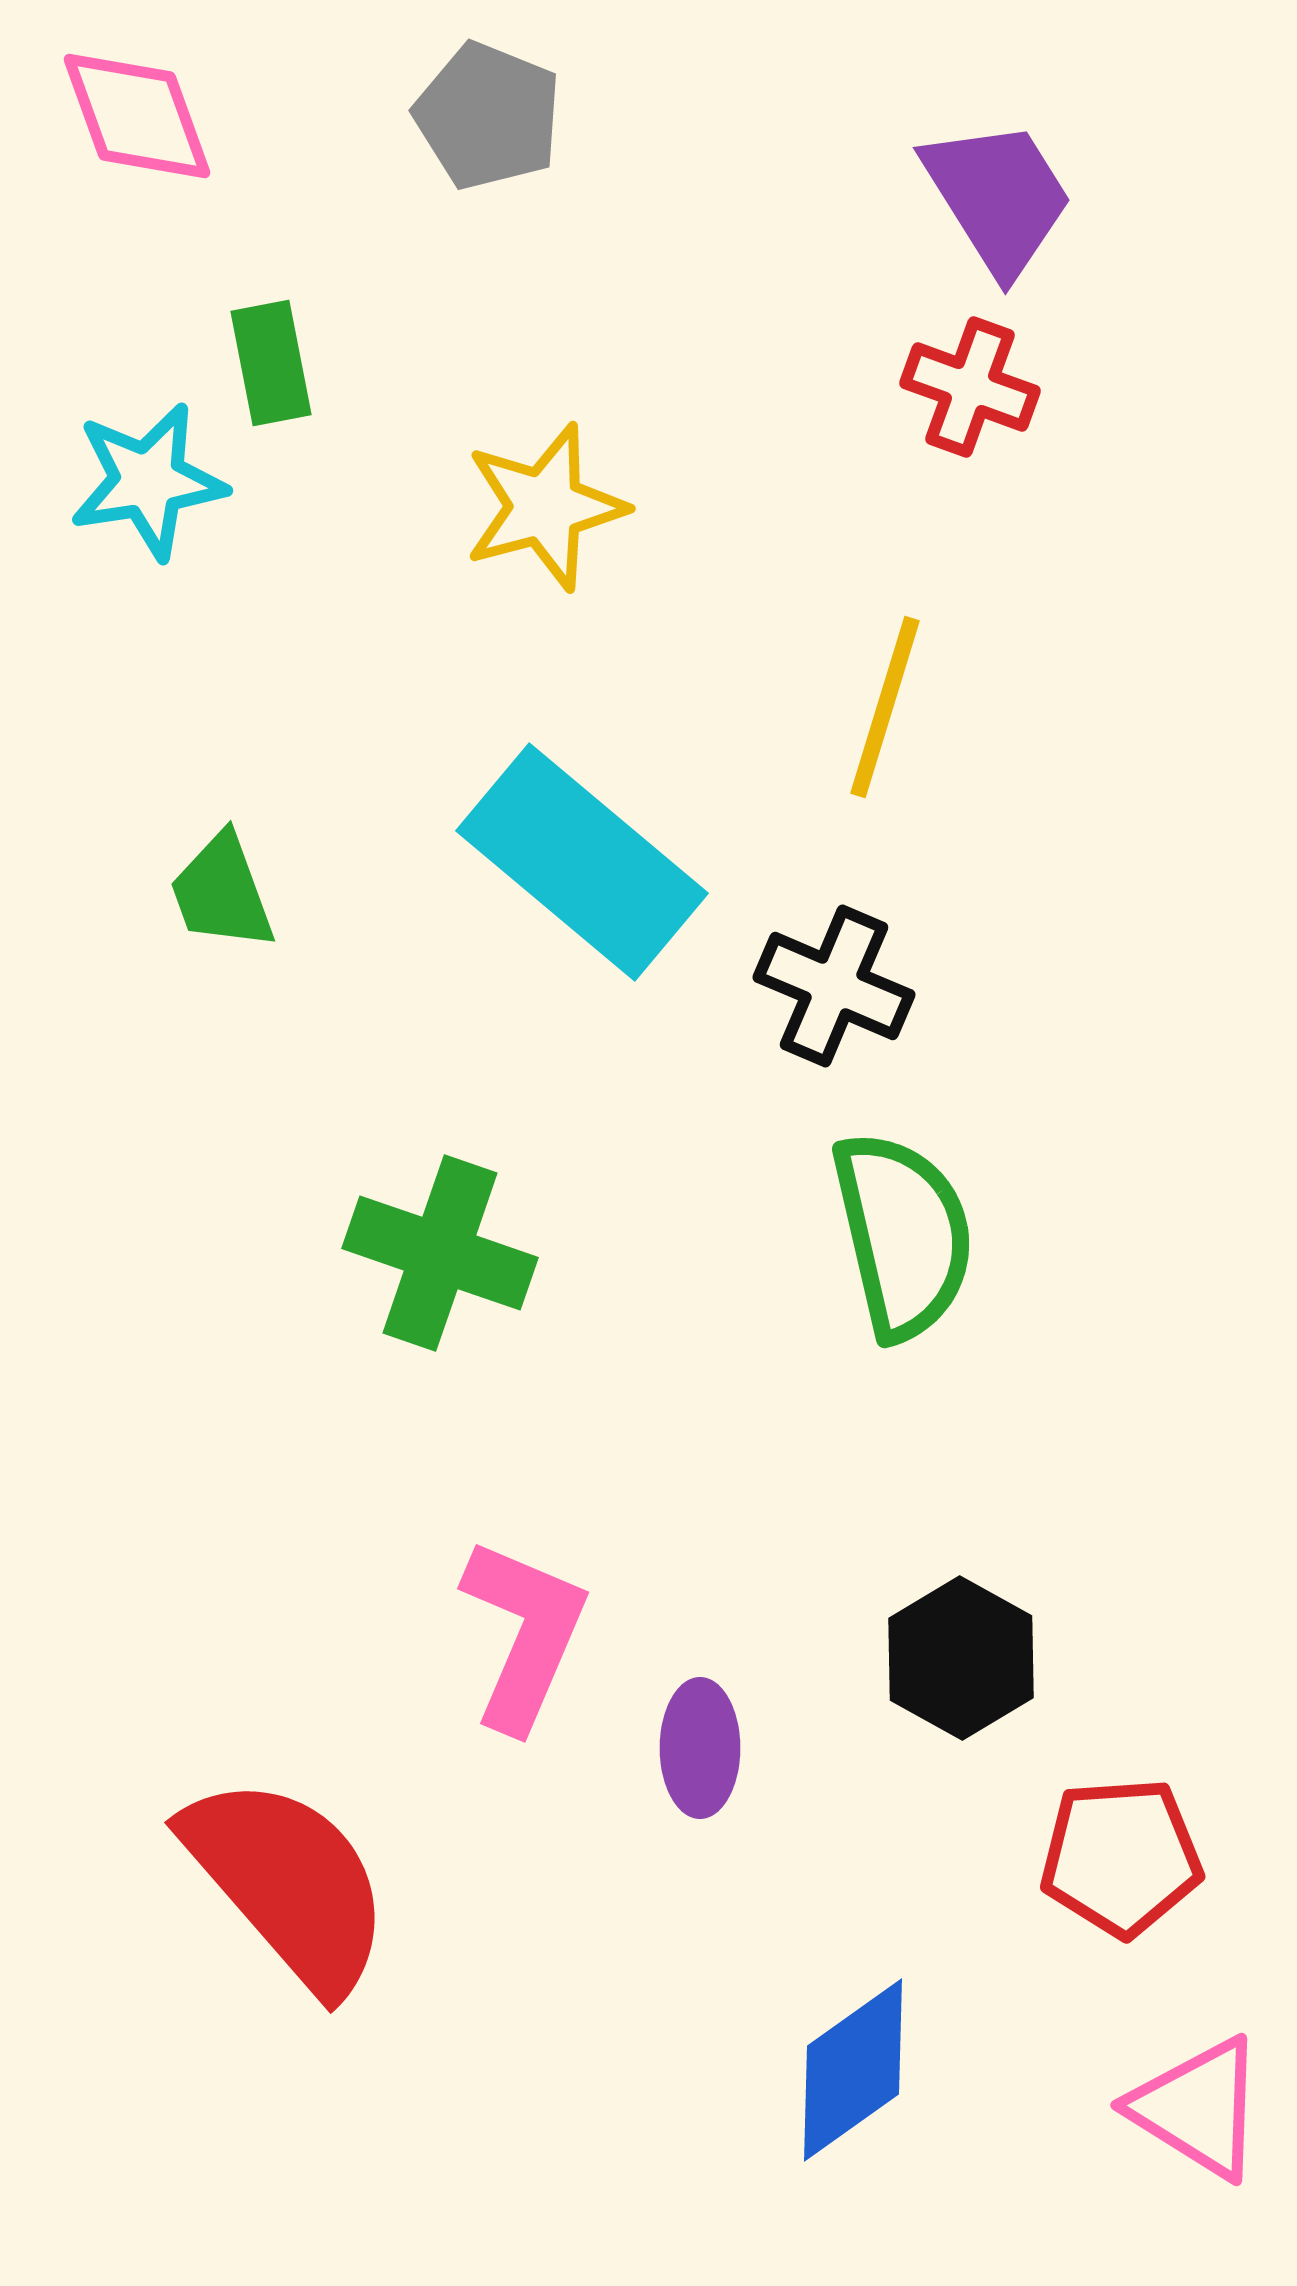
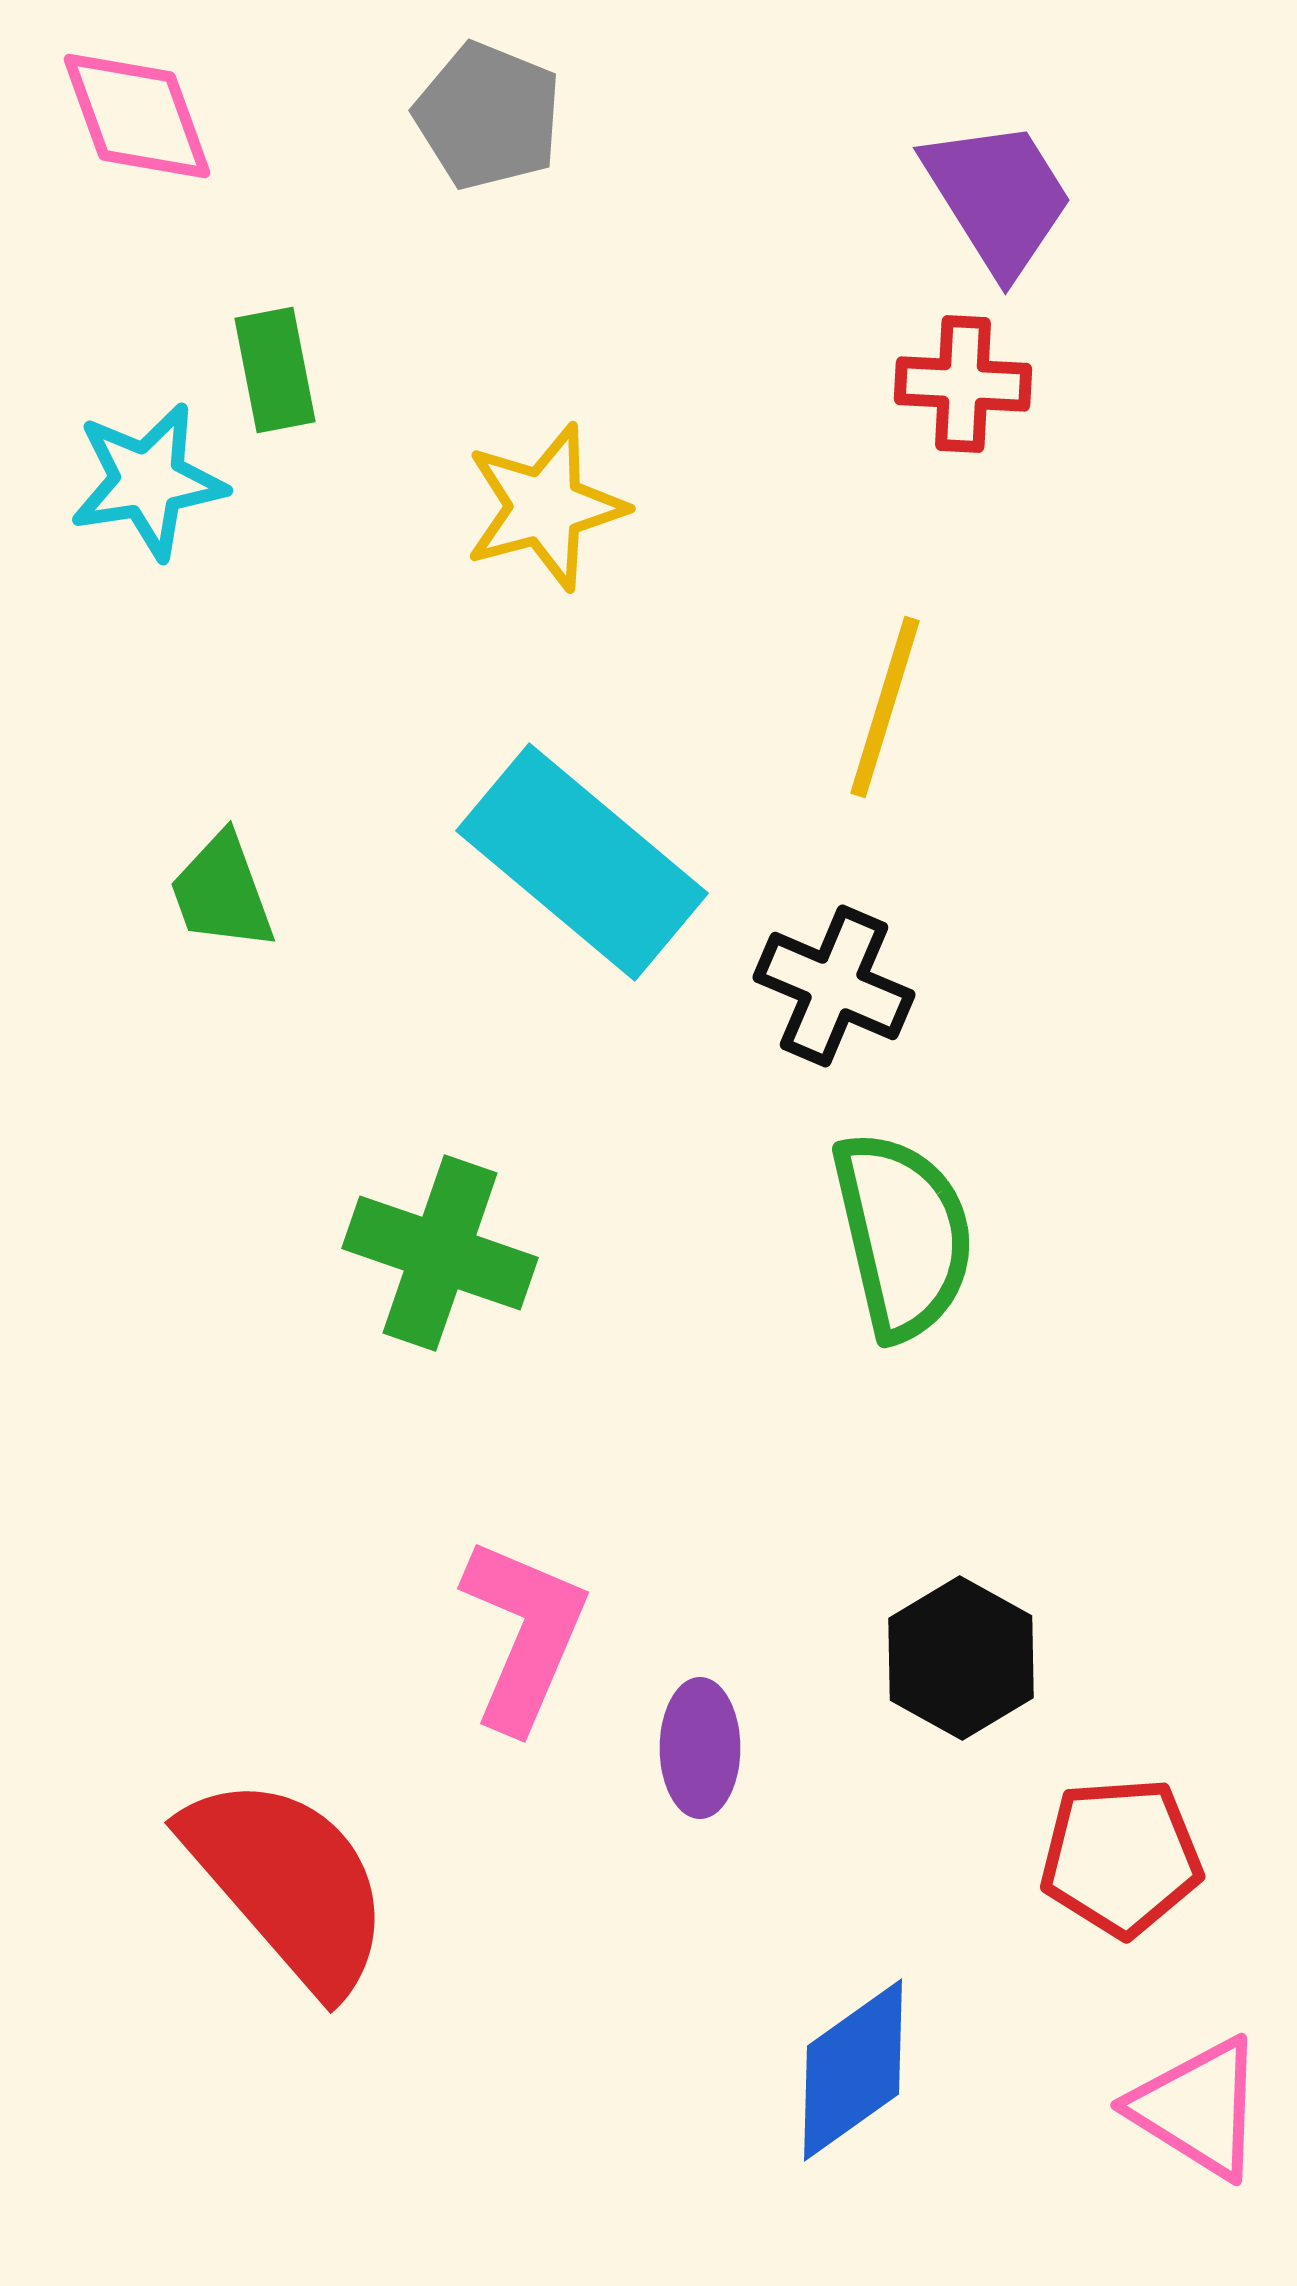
green rectangle: moved 4 px right, 7 px down
red cross: moved 7 px left, 3 px up; rotated 17 degrees counterclockwise
